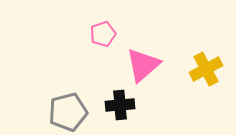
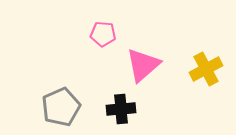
pink pentagon: rotated 25 degrees clockwise
black cross: moved 1 px right, 4 px down
gray pentagon: moved 7 px left, 5 px up; rotated 9 degrees counterclockwise
